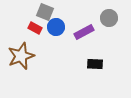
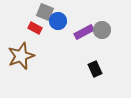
gray circle: moved 7 px left, 12 px down
blue circle: moved 2 px right, 6 px up
black rectangle: moved 5 px down; rotated 63 degrees clockwise
